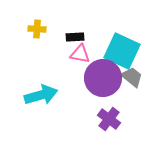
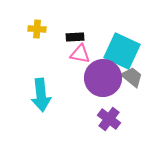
cyan arrow: rotated 100 degrees clockwise
